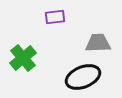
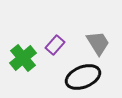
purple rectangle: moved 28 px down; rotated 42 degrees counterclockwise
gray trapezoid: rotated 60 degrees clockwise
